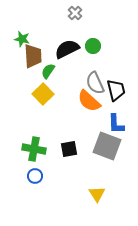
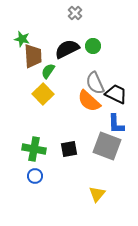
black trapezoid: moved 4 px down; rotated 50 degrees counterclockwise
yellow triangle: rotated 12 degrees clockwise
